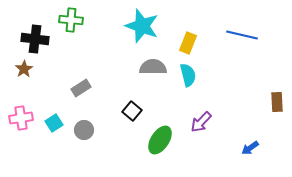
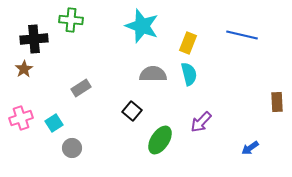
black cross: moved 1 px left; rotated 12 degrees counterclockwise
gray semicircle: moved 7 px down
cyan semicircle: moved 1 px right, 1 px up
pink cross: rotated 10 degrees counterclockwise
gray circle: moved 12 px left, 18 px down
